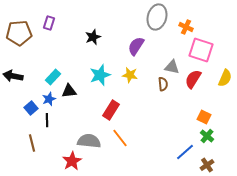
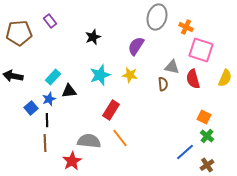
purple rectangle: moved 1 px right, 2 px up; rotated 56 degrees counterclockwise
red semicircle: rotated 48 degrees counterclockwise
brown line: moved 13 px right; rotated 12 degrees clockwise
